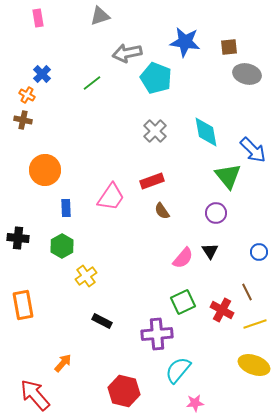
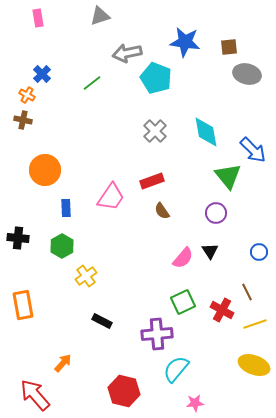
cyan semicircle: moved 2 px left, 1 px up
